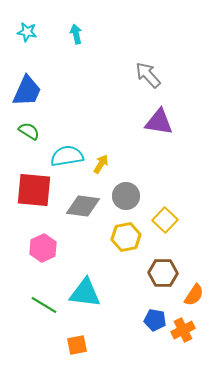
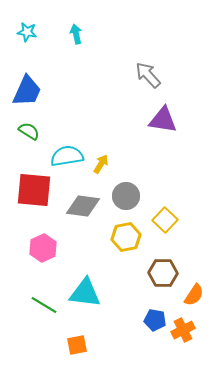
purple triangle: moved 4 px right, 2 px up
